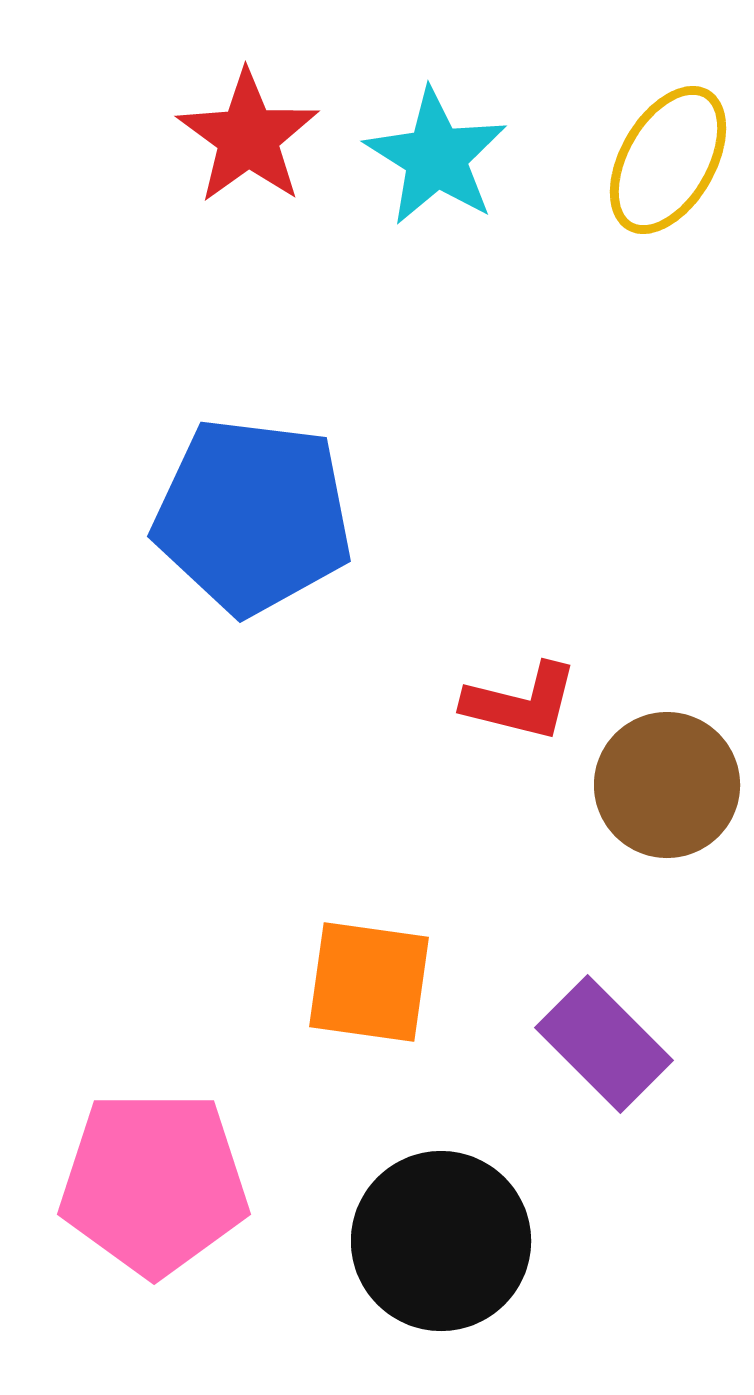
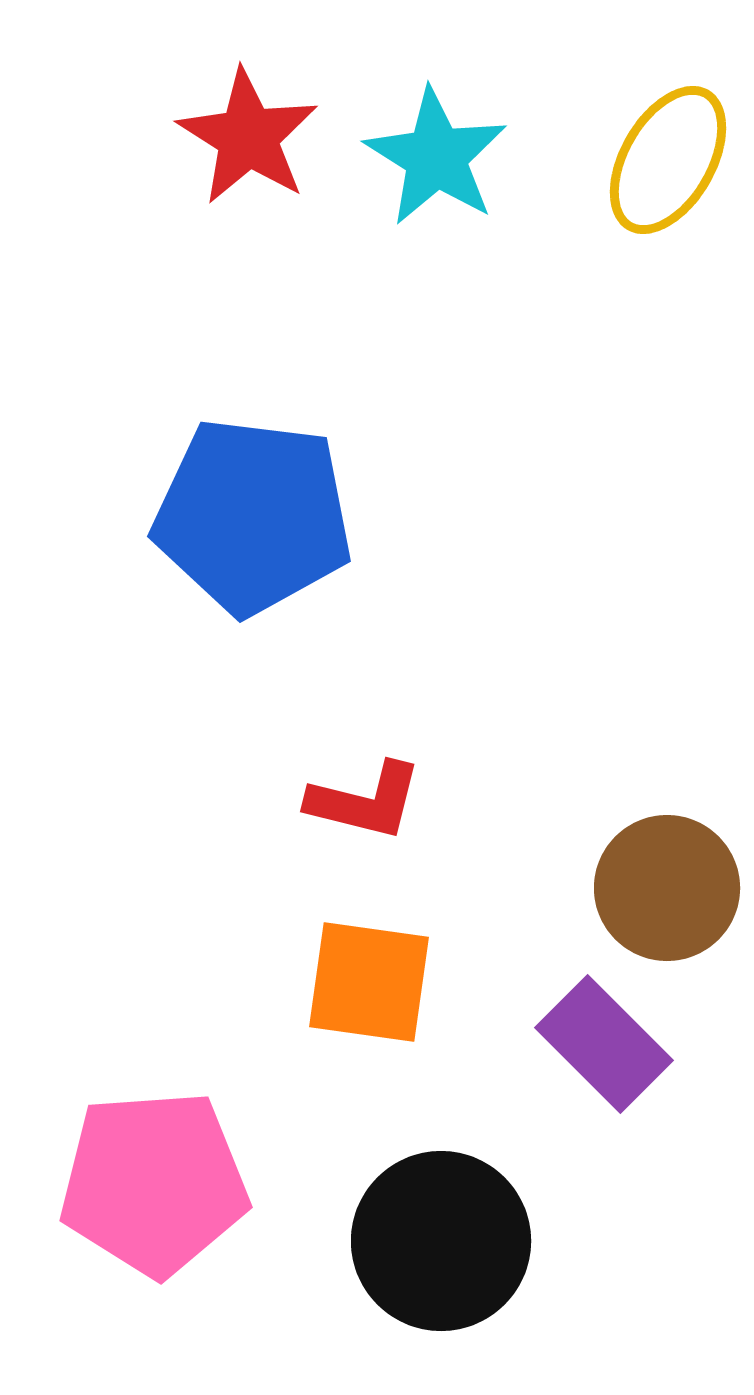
red star: rotated 4 degrees counterclockwise
red L-shape: moved 156 px left, 99 px down
brown circle: moved 103 px down
pink pentagon: rotated 4 degrees counterclockwise
